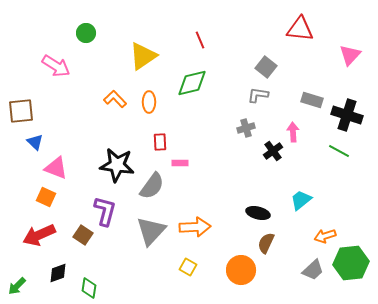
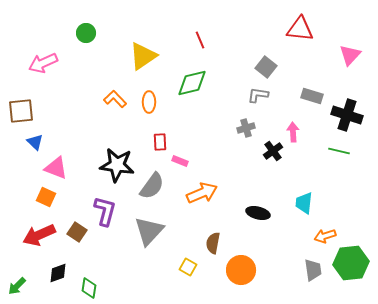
pink arrow at (56, 66): moved 13 px left, 3 px up; rotated 124 degrees clockwise
gray rectangle at (312, 100): moved 4 px up
green line at (339, 151): rotated 15 degrees counterclockwise
pink rectangle at (180, 163): moved 2 px up; rotated 21 degrees clockwise
cyan trapezoid at (301, 200): moved 3 px right, 3 px down; rotated 45 degrees counterclockwise
orange arrow at (195, 227): moved 7 px right, 34 px up; rotated 20 degrees counterclockwise
gray triangle at (151, 231): moved 2 px left
brown square at (83, 235): moved 6 px left, 3 px up
brown semicircle at (266, 243): moved 53 px left; rotated 15 degrees counterclockwise
gray trapezoid at (313, 270): rotated 55 degrees counterclockwise
